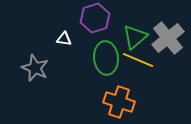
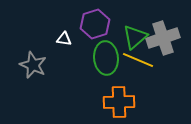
purple hexagon: moved 6 px down
gray cross: moved 5 px left; rotated 20 degrees clockwise
gray star: moved 2 px left, 3 px up
orange cross: rotated 20 degrees counterclockwise
